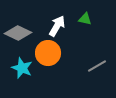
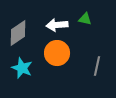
white arrow: moved 1 px up; rotated 125 degrees counterclockwise
gray diamond: rotated 60 degrees counterclockwise
orange circle: moved 9 px right
gray line: rotated 48 degrees counterclockwise
